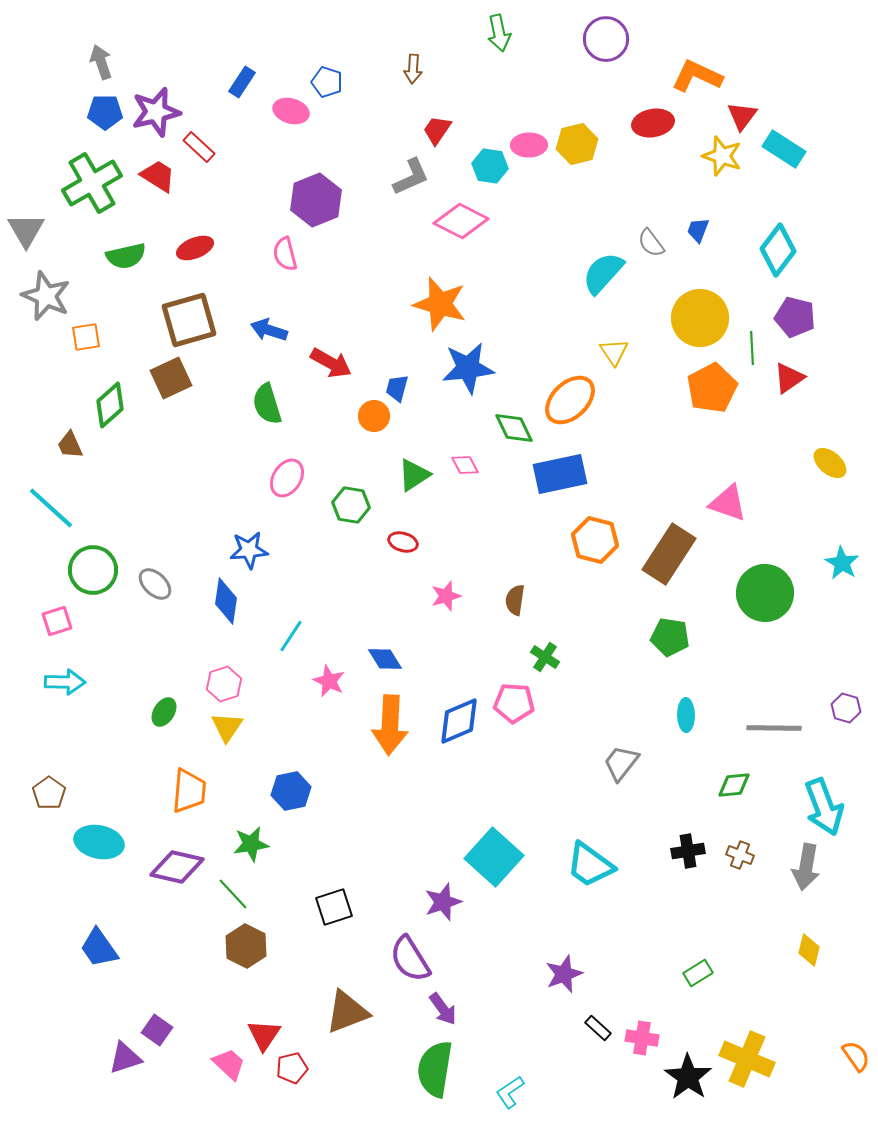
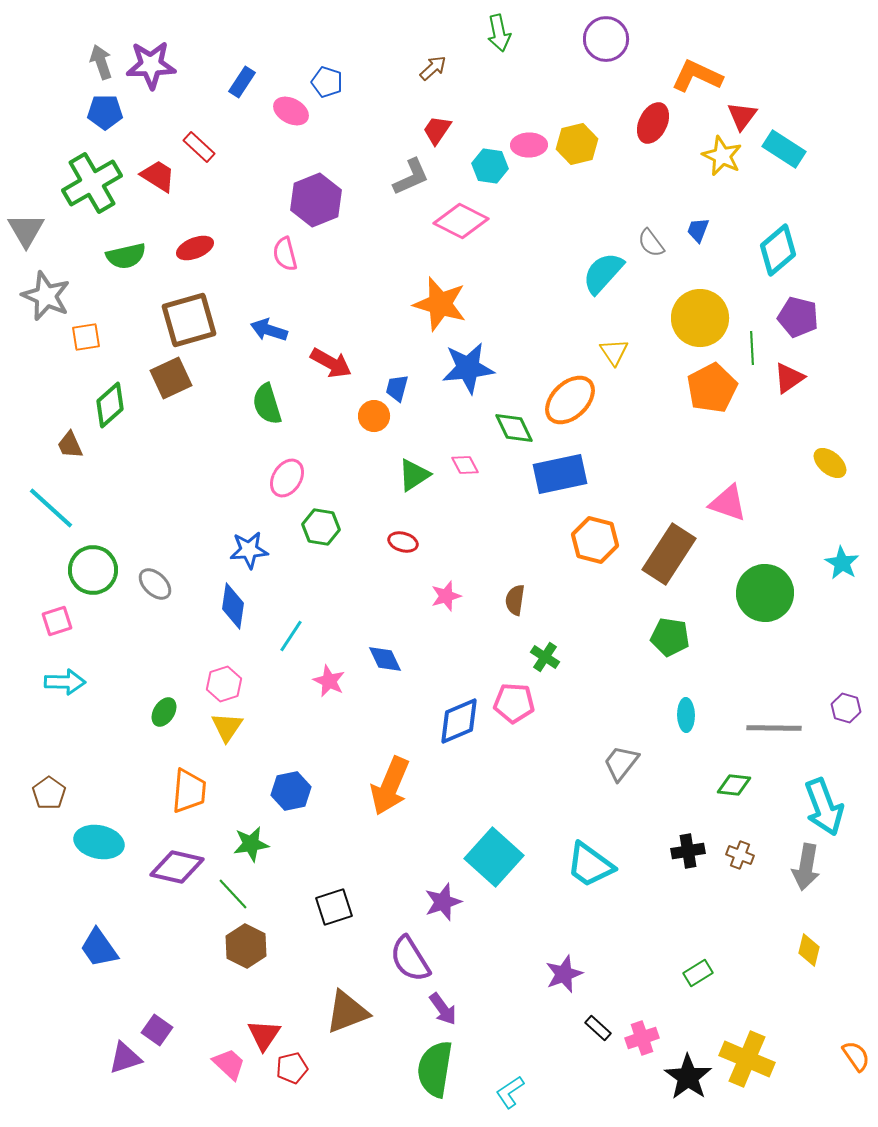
brown arrow at (413, 69): moved 20 px right, 1 px up; rotated 136 degrees counterclockwise
pink ellipse at (291, 111): rotated 12 degrees clockwise
purple star at (156, 112): moved 5 px left, 47 px up; rotated 12 degrees clockwise
red ellipse at (653, 123): rotated 54 degrees counterclockwise
yellow star at (722, 156): rotated 6 degrees clockwise
cyan diamond at (778, 250): rotated 12 degrees clockwise
purple pentagon at (795, 317): moved 3 px right
green hexagon at (351, 505): moved 30 px left, 22 px down
blue diamond at (226, 601): moved 7 px right, 5 px down
blue diamond at (385, 659): rotated 6 degrees clockwise
orange arrow at (390, 725): moved 61 px down; rotated 20 degrees clockwise
green diamond at (734, 785): rotated 12 degrees clockwise
pink cross at (642, 1038): rotated 28 degrees counterclockwise
